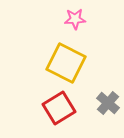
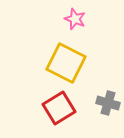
pink star: rotated 25 degrees clockwise
gray cross: rotated 25 degrees counterclockwise
